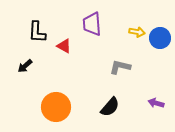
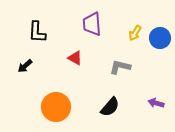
yellow arrow: moved 2 px left, 1 px down; rotated 112 degrees clockwise
red triangle: moved 11 px right, 12 px down
